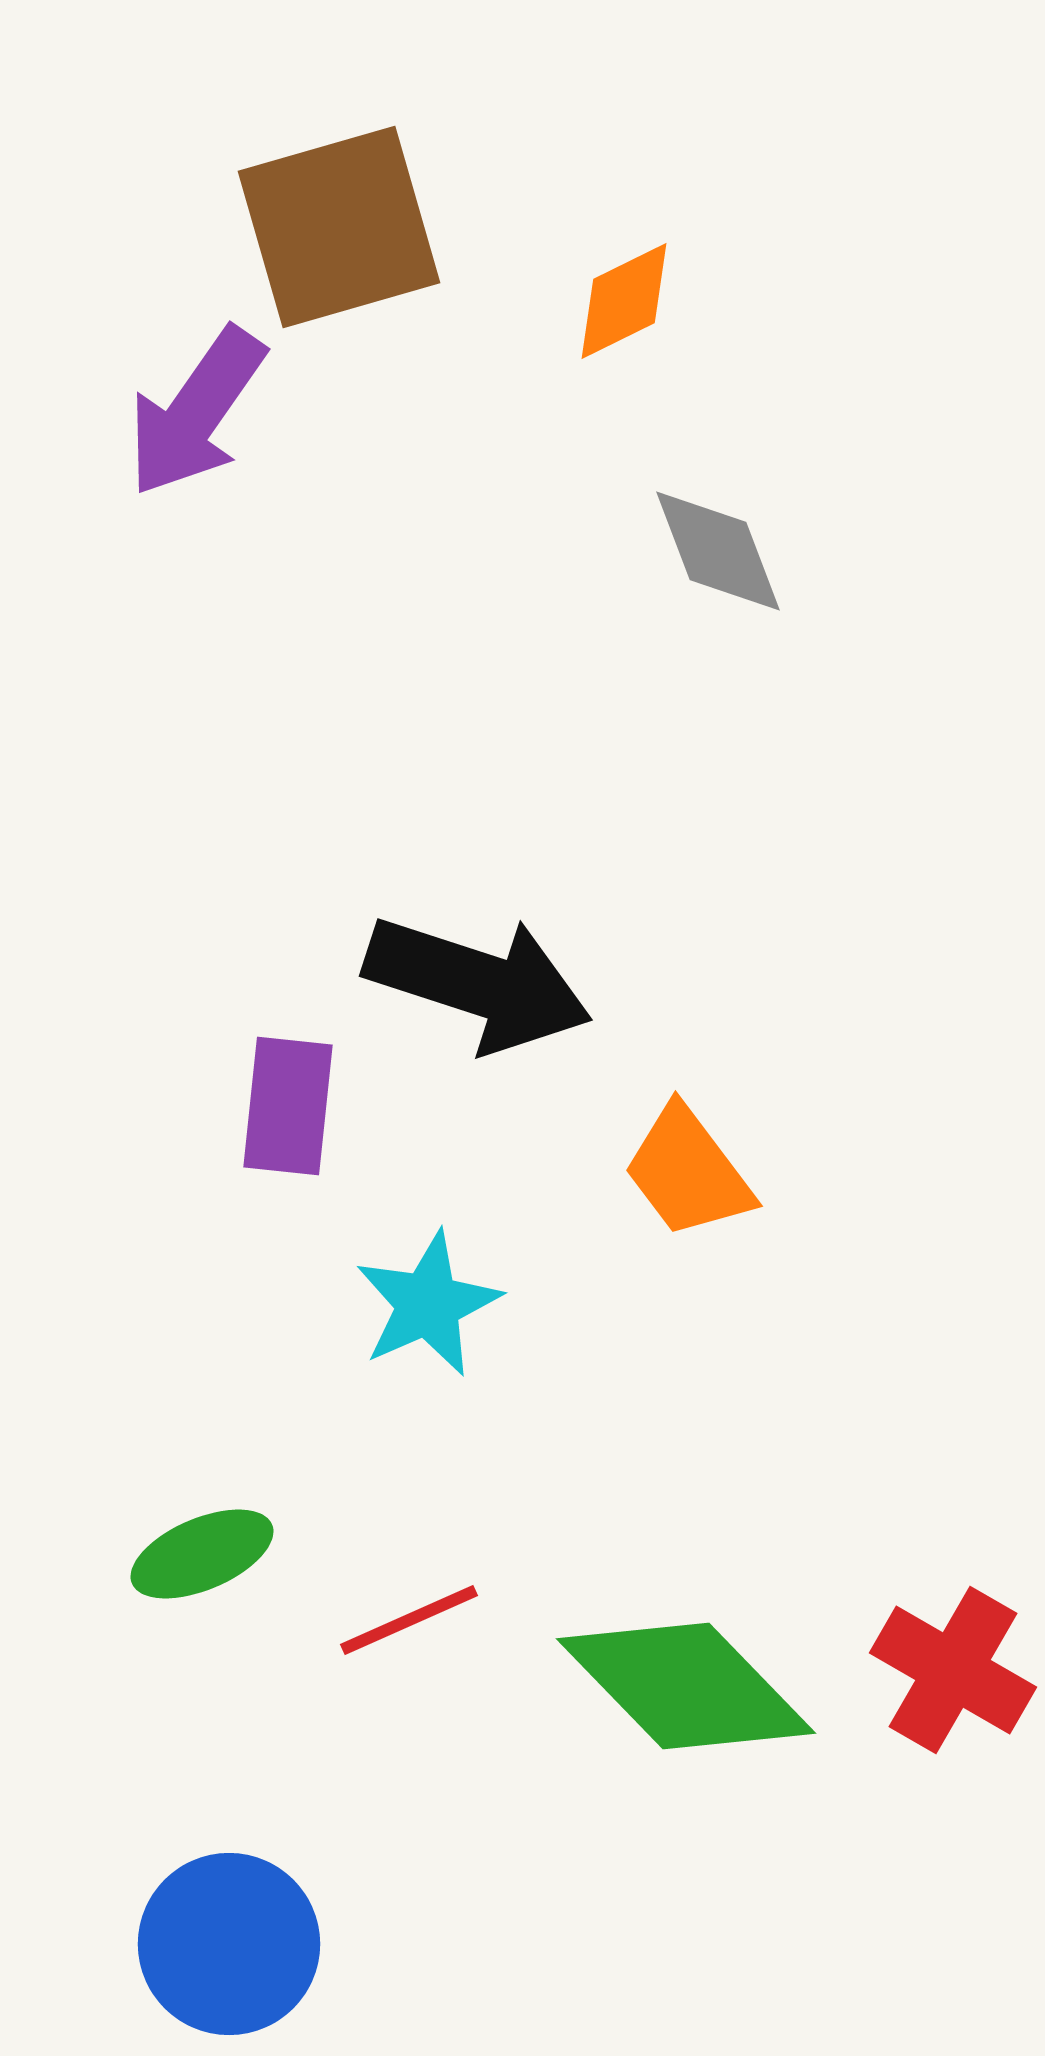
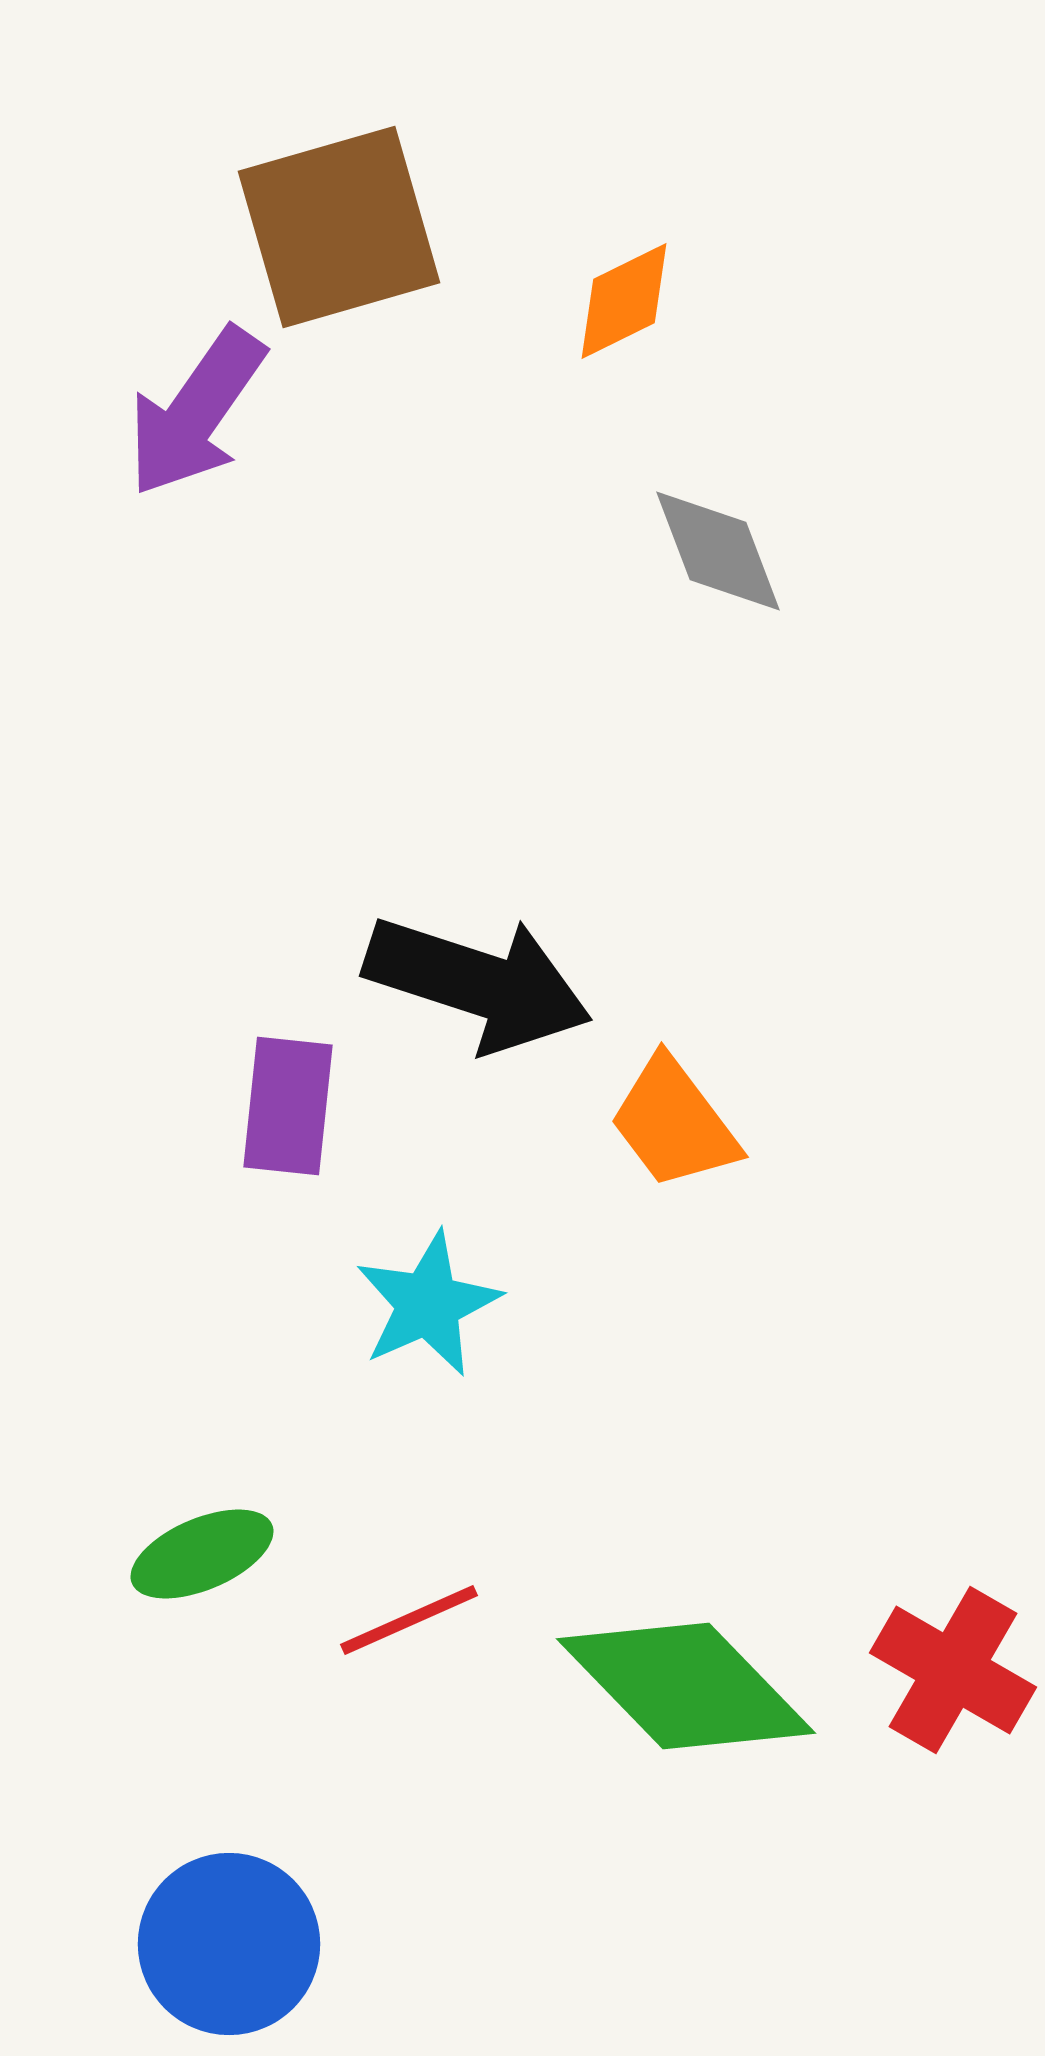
orange trapezoid: moved 14 px left, 49 px up
